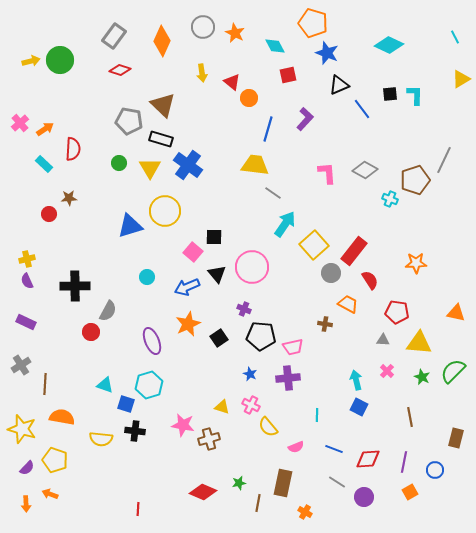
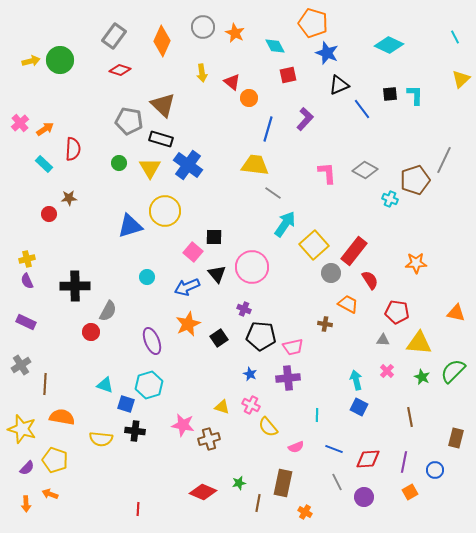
yellow triangle at (461, 79): rotated 12 degrees counterclockwise
gray line at (337, 482): rotated 30 degrees clockwise
